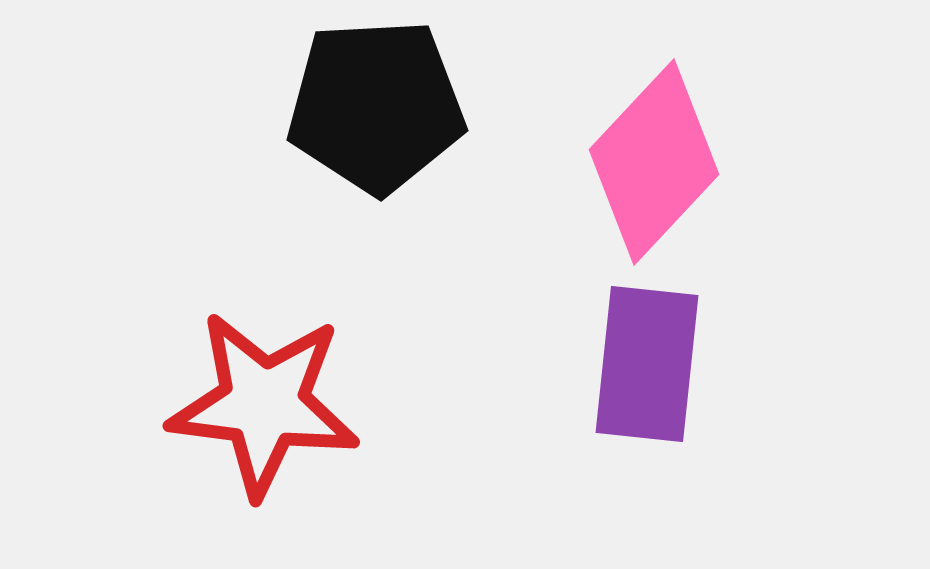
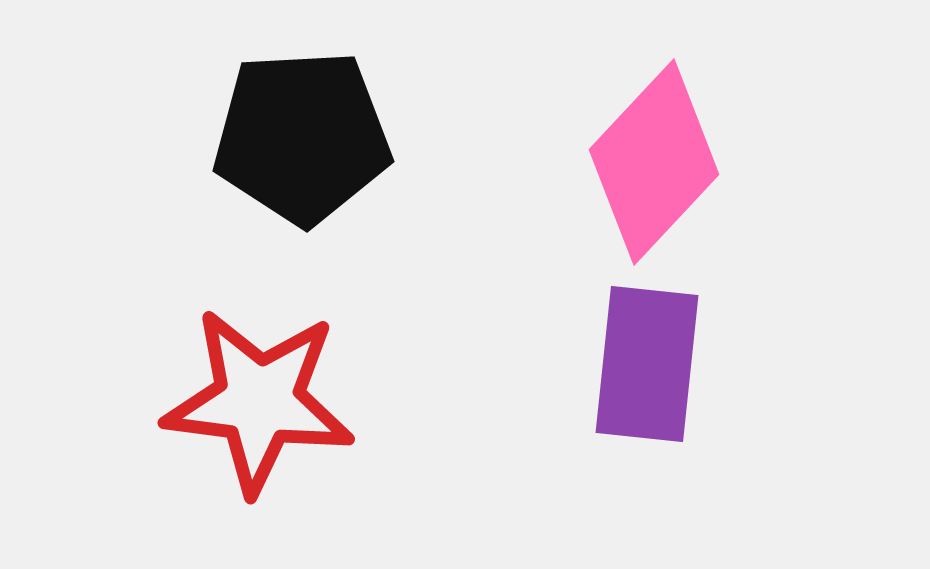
black pentagon: moved 74 px left, 31 px down
red star: moved 5 px left, 3 px up
